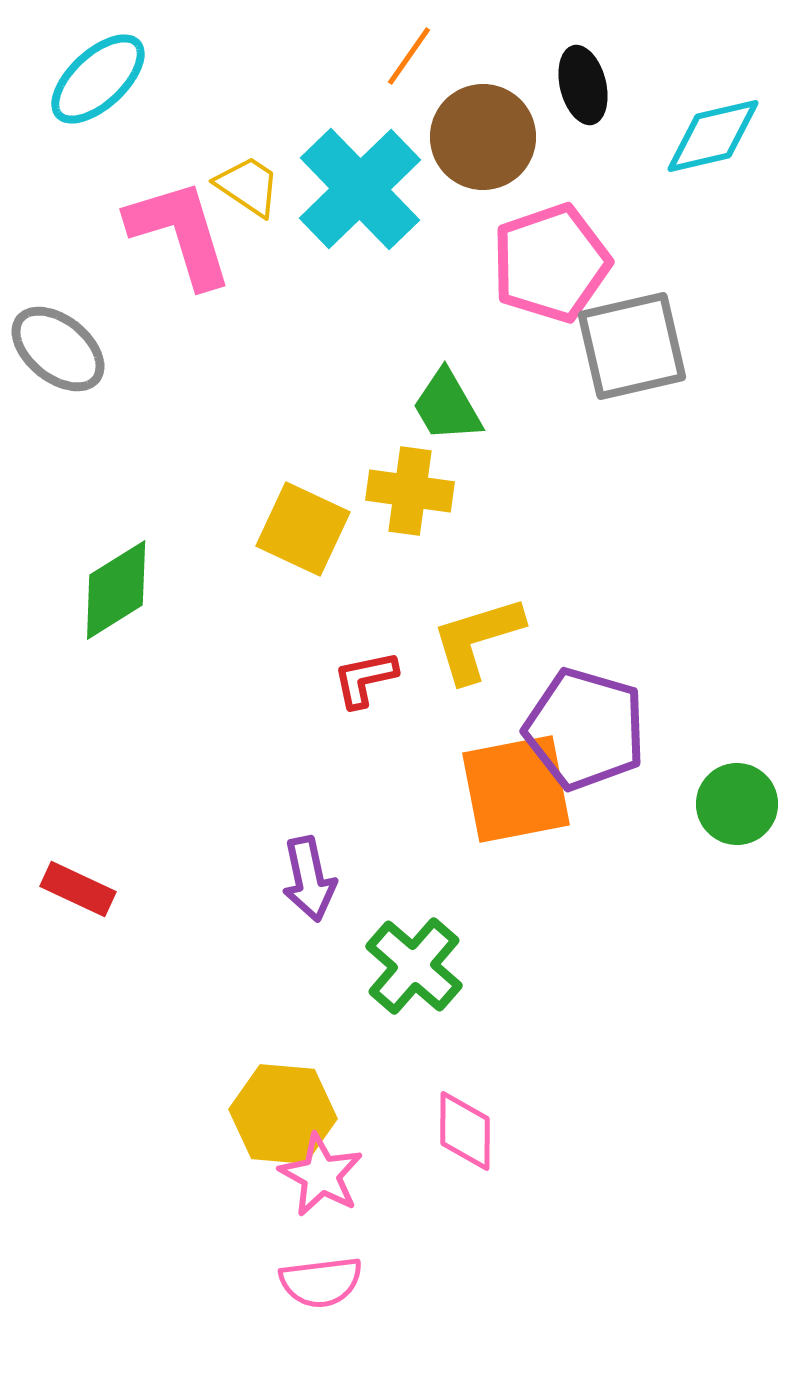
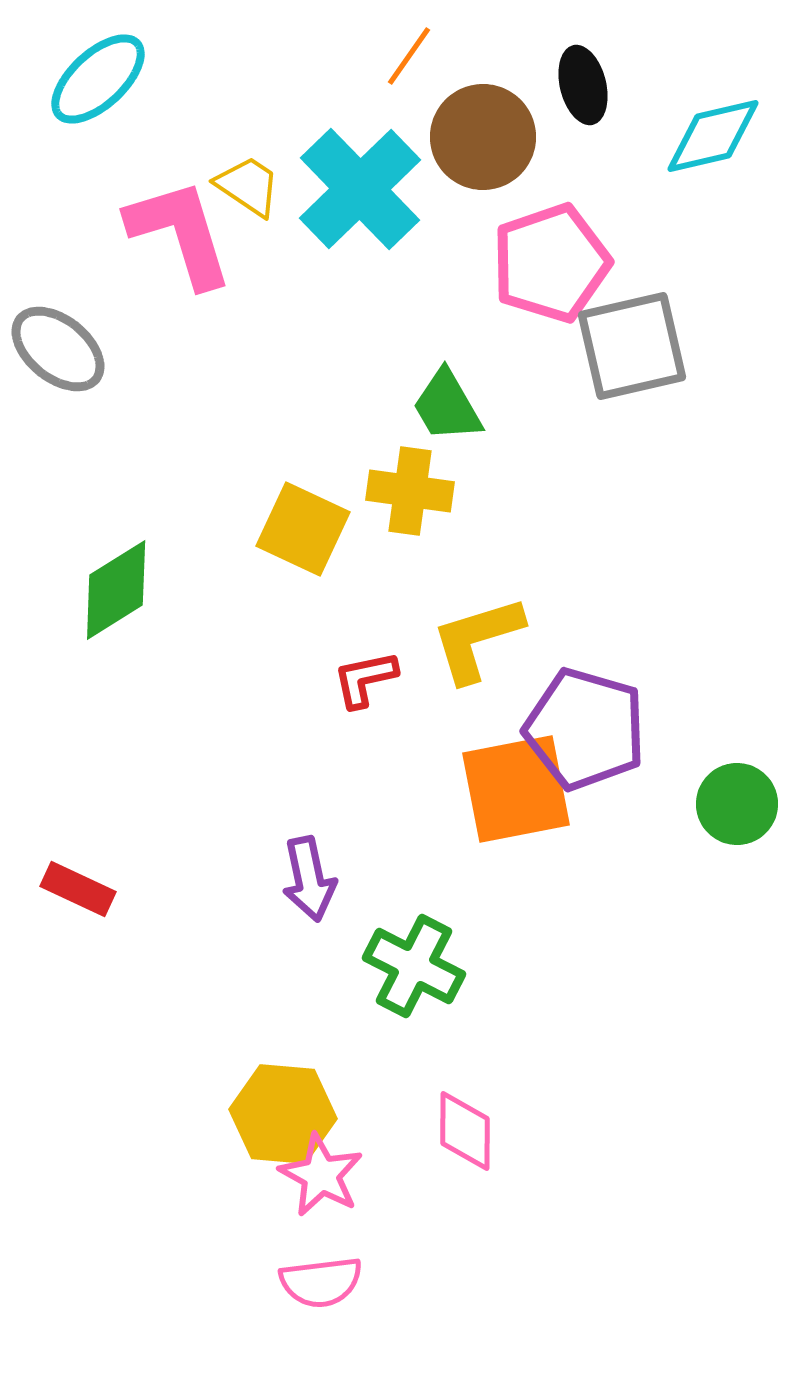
green cross: rotated 14 degrees counterclockwise
